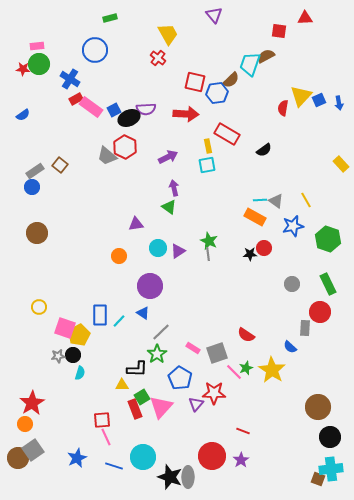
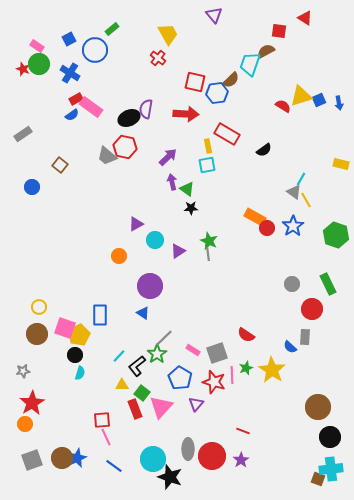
green rectangle at (110, 18): moved 2 px right, 11 px down; rotated 24 degrees counterclockwise
red triangle at (305, 18): rotated 35 degrees clockwise
pink rectangle at (37, 46): rotated 40 degrees clockwise
brown semicircle at (266, 56): moved 5 px up
red star at (23, 69): rotated 16 degrees clockwise
blue cross at (70, 79): moved 6 px up
yellow triangle at (301, 96): rotated 30 degrees clockwise
red semicircle at (283, 108): moved 2 px up; rotated 112 degrees clockwise
purple semicircle at (146, 109): rotated 102 degrees clockwise
blue square at (114, 110): moved 45 px left, 71 px up
blue semicircle at (23, 115): moved 49 px right
red hexagon at (125, 147): rotated 15 degrees counterclockwise
purple arrow at (168, 157): rotated 18 degrees counterclockwise
yellow rectangle at (341, 164): rotated 35 degrees counterclockwise
gray rectangle at (35, 171): moved 12 px left, 37 px up
purple arrow at (174, 188): moved 2 px left, 6 px up
cyan line at (260, 200): moved 41 px right, 21 px up; rotated 56 degrees counterclockwise
gray triangle at (276, 201): moved 18 px right, 9 px up
green triangle at (169, 207): moved 18 px right, 18 px up
purple triangle at (136, 224): rotated 21 degrees counterclockwise
blue star at (293, 226): rotated 20 degrees counterclockwise
brown circle at (37, 233): moved 101 px down
green hexagon at (328, 239): moved 8 px right, 4 px up
cyan circle at (158, 248): moved 3 px left, 8 px up
red circle at (264, 248): moved 3 px right, 20 px up
black star at (250, 254): moved 59 px left, 46 px up
red circle at (320, 312): moved 8 px left, 3 px up
cyan line at (119, 321): moved 35 px down
gray rectangle at (305, 328): moved 9 px down
gray line at (161, 332): moved 3 px right, 6 px down
pink rectangle at (193, 348): moved 2 px down
black circle at (73, 355): moved 2 px right
gray star at (58, 356): moved 35 px left, 15 px down
black L-shape at (137, 369): moved 3 px up; rotated 140 degrees clockwise
pink line at (234, 372): moved 2 px left, 3 px down; rotated 42 degrees clockwise
red star at (214, 393): moved 11 px up; rotated 15 degrees clockwise
green square at (142, 397): moved 4 px up; rotated 21 degrees counterclockwise
gray square at (33, 450): moved 1 px left, 10 px down; rotated 15 degrees clockwise
cyan circle at (143, 457): moved 10 px right, 2 px down
brown circle at (18, 458): moved 44 px right
blue line at (114, 466): rotated 18 degrees clockwise
gray ellipse at (188, 477): moved 28 px up
